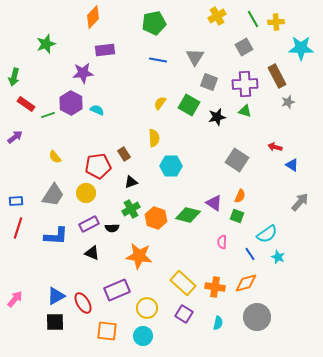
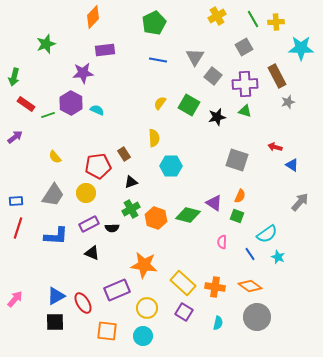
green pentagon at (154, 23): rotated 15 degrees counterclockwise
gray square at (209, 82): moved 4 px right, 6 px up; rotated 18 degrees clockwise
gray square at (237, 160): rotated 15 degrees counterclockwise
orange star at (139, 256): moved 5 px right, 9 px down
orange diamond at (246, 283): moved 4 px right, 3 px down; rotated 50 degrees clockwise
purple square at (184, 314): moved 2 px up
